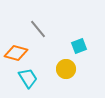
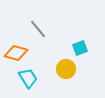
cyan square: moved 1 px right, 2 px down
